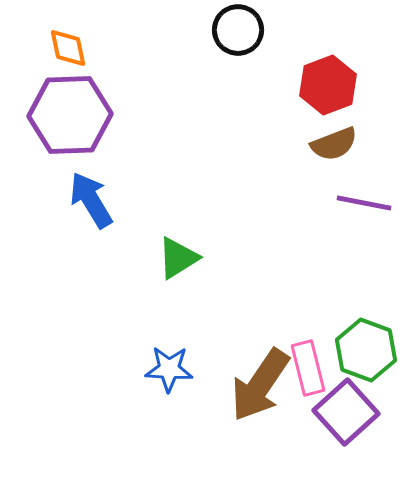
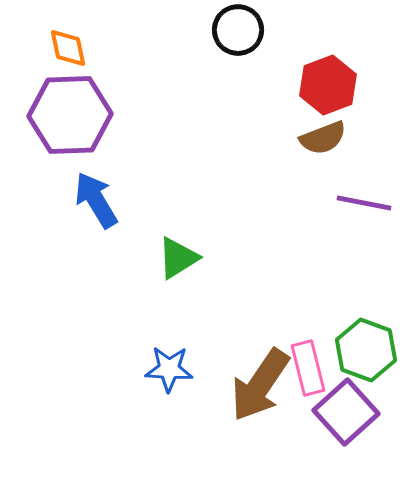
brown semicircle: moved 11 px left, 6 px up
blue arrow: moved 5 px right
